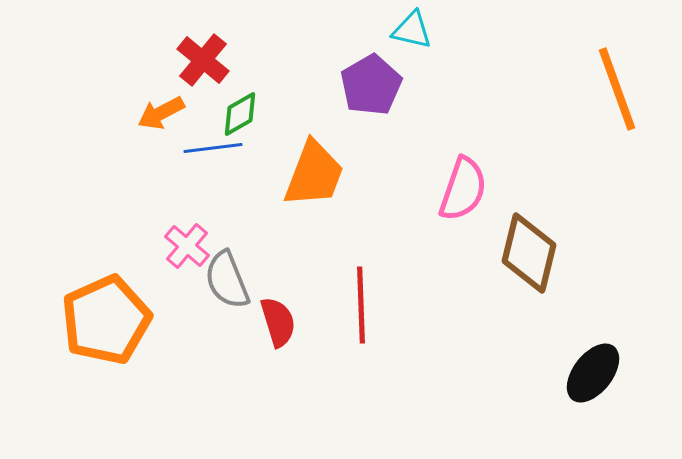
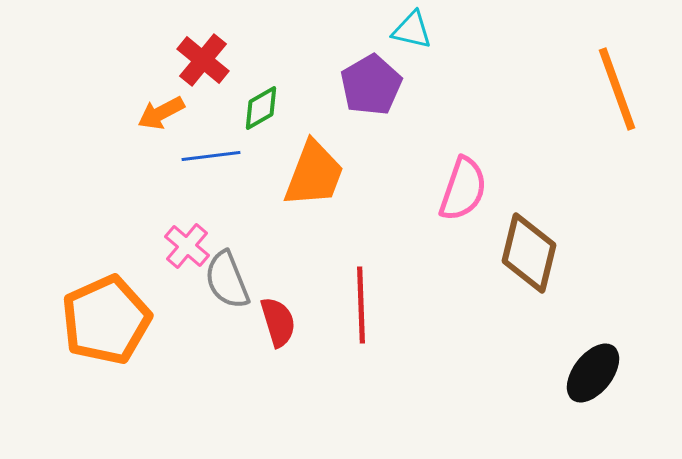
green diamond: moved 21 px right, 6 px up
blue line: moved 2 px left, 8 px down
